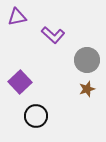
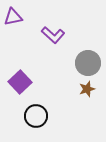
purple triangle: moved 4 px left
gray circle: moved 1 px right, 3 px down
